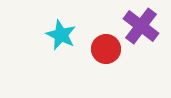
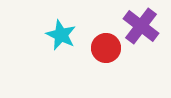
red circle: moved 1 px up
